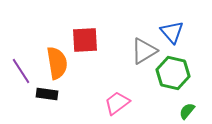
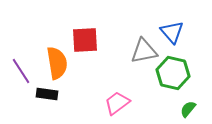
gray triangle: rotated 20 degrees clockwise
green semicircle: moved 1 px right, 2 px up
